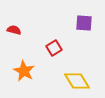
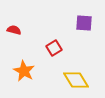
yellow diamond: moved 1 px left, 1 px up
